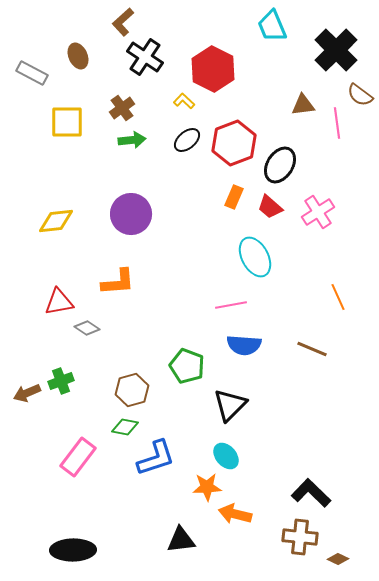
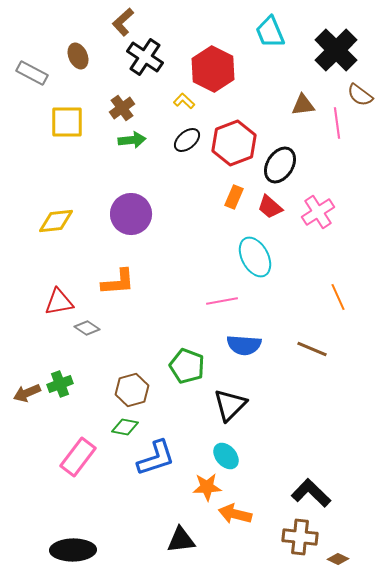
cyan trapezoid at (272, 26): moved 2 px left, 6 px down
pink line at (231, 305): moved 9 px left, 4 px up
green cross at (61, 381): moved 1 px left, 3 px down
